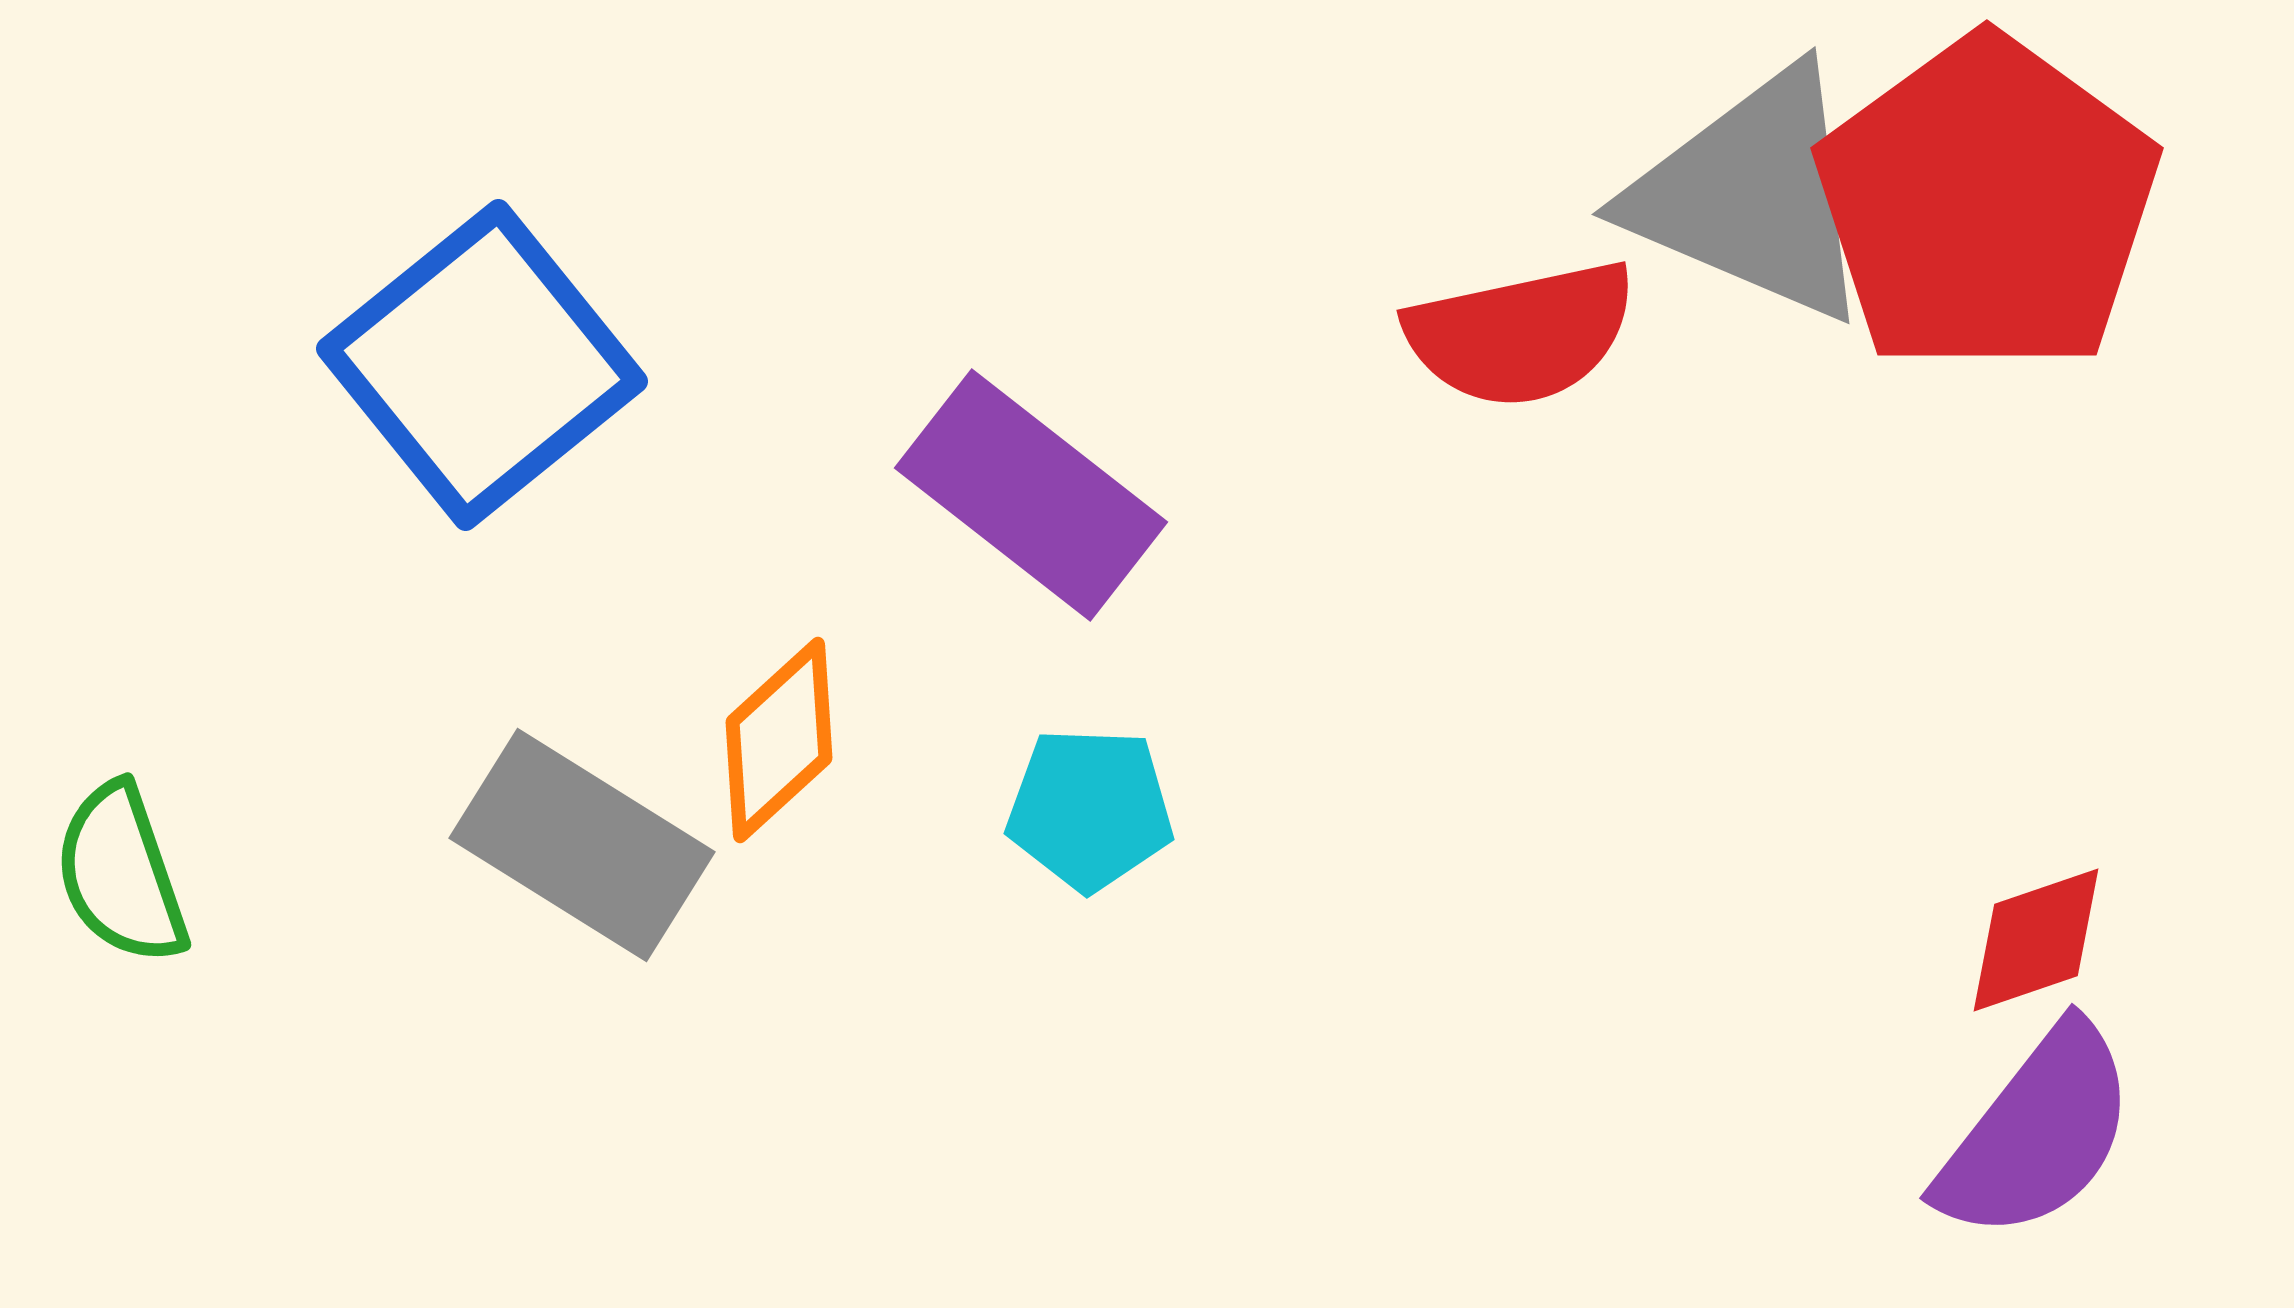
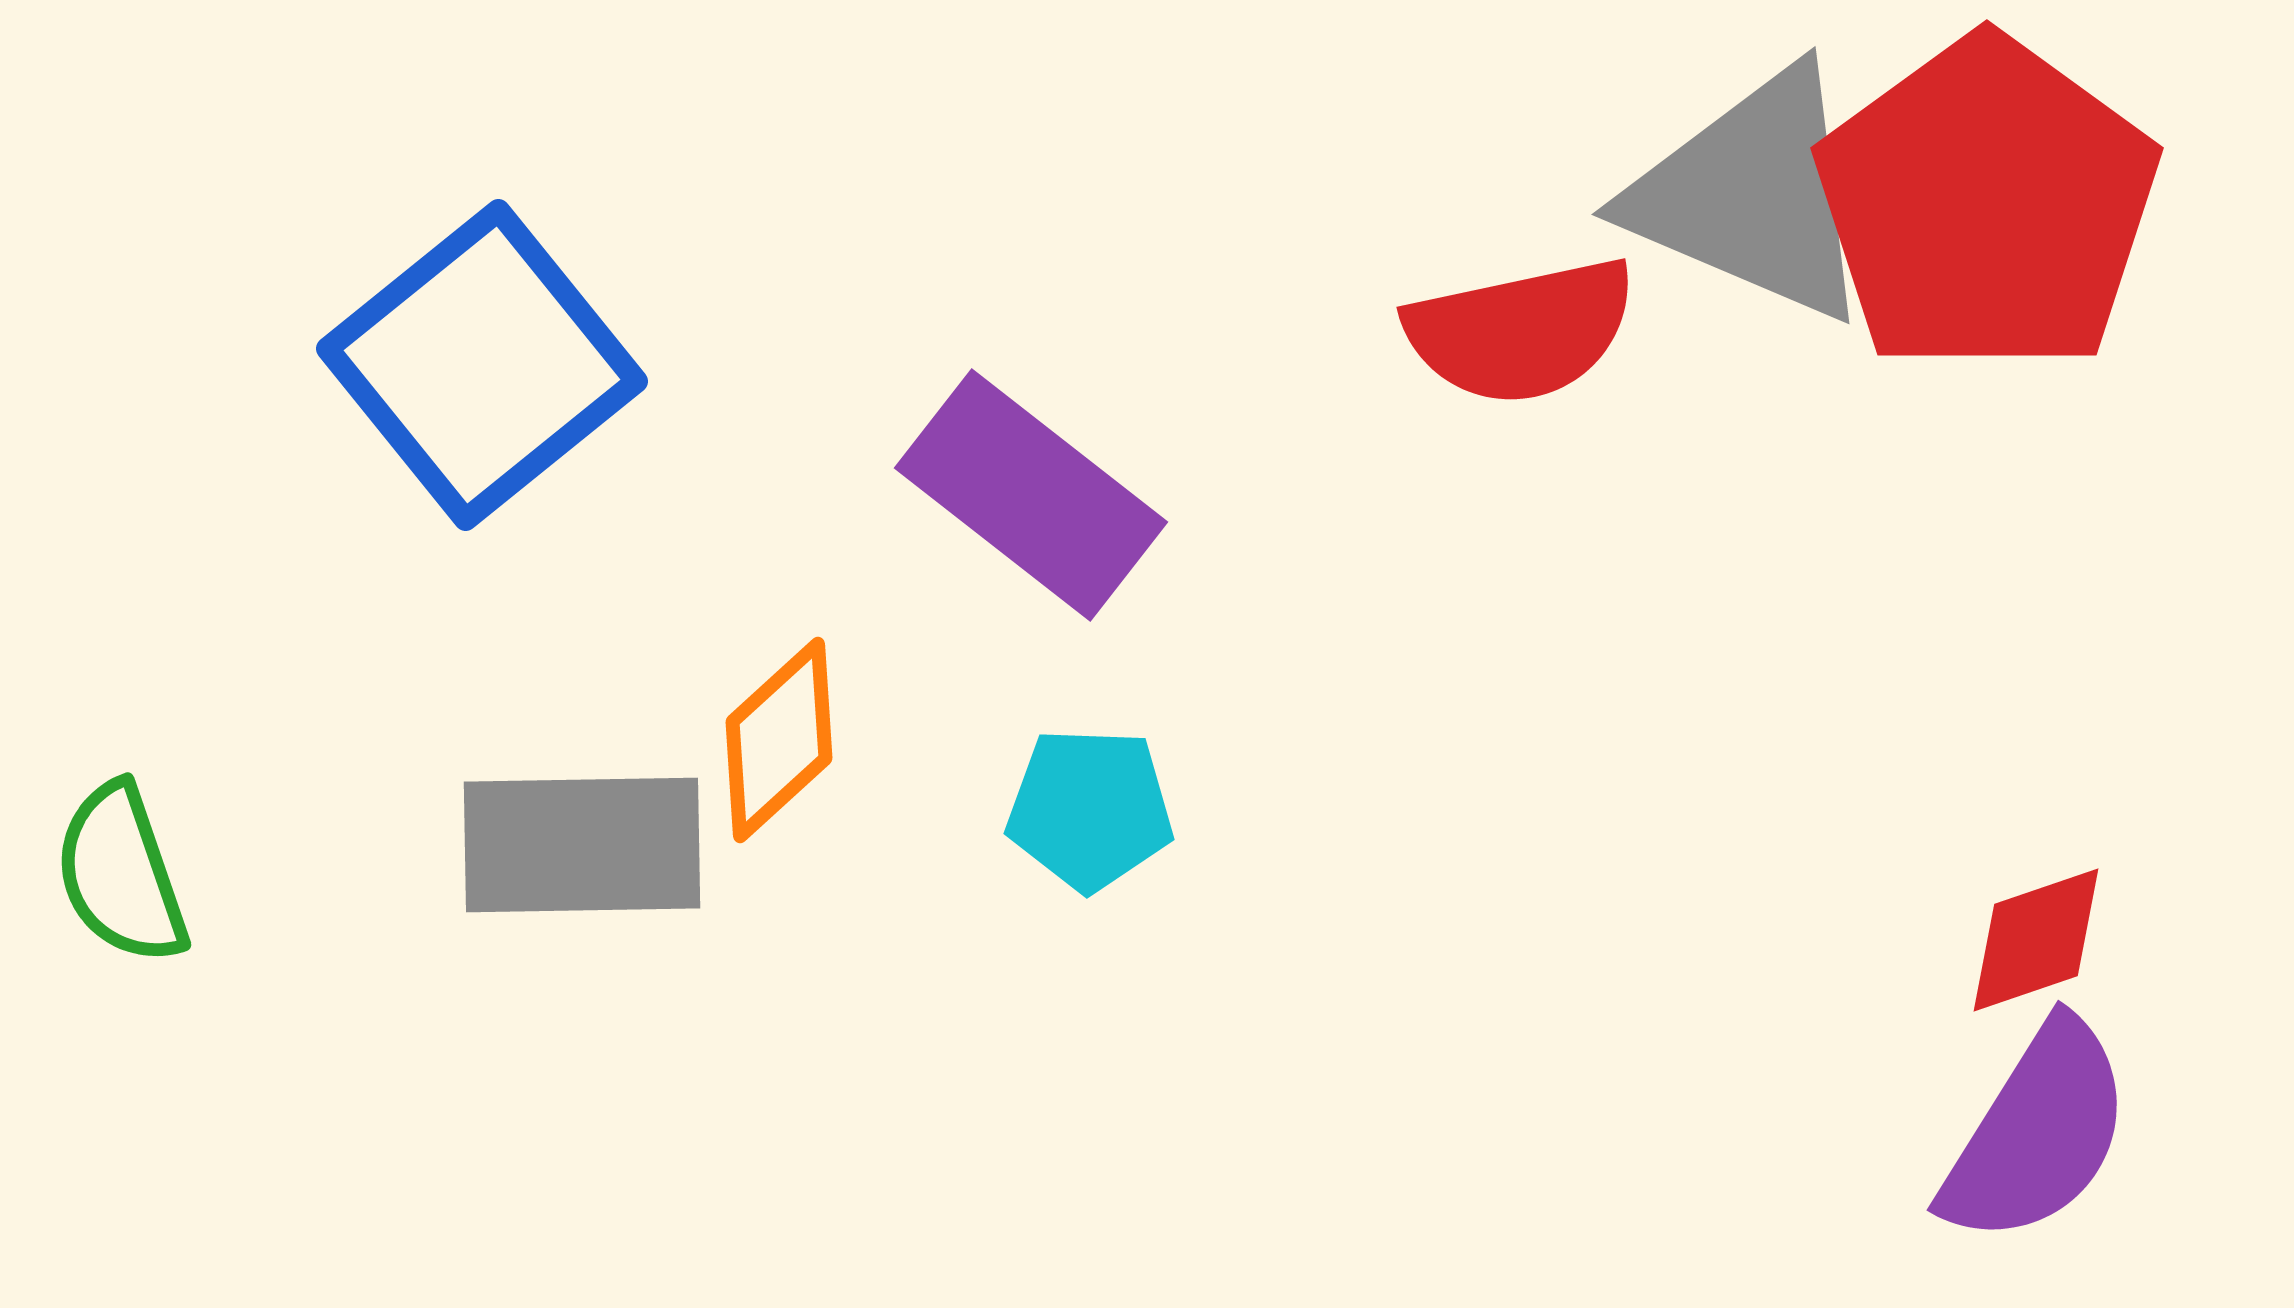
red semicircle: moved 3 px up
gray rectangle: rotated 33 degrees counterclockwise
purple semicircle: rotated 6 degrees counterclockwise
